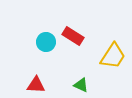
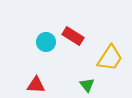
yellow trapezoid: moved 3 px left, 2 px down
green triangle: moved 6 px right; rotated 28 degrees clockwise
